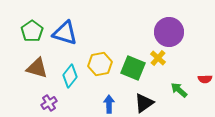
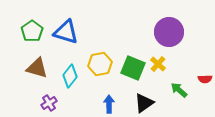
blue triangle: moved 1 px right, 1 px up
yellow cross: moved 6 px down
